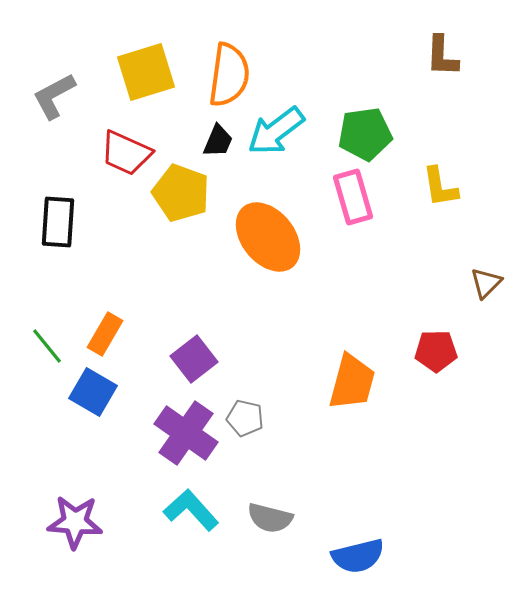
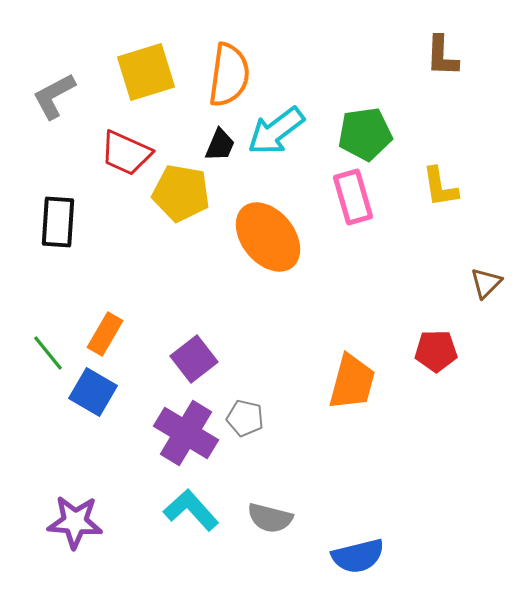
black trapezoid: moved 2 px right, 4 px down
yellow pentagon: rotated 10 degrees counterclockwise
green line: moved 1 px right, 7 px down
purple cross: rotated 4 degrees counterclockwise
